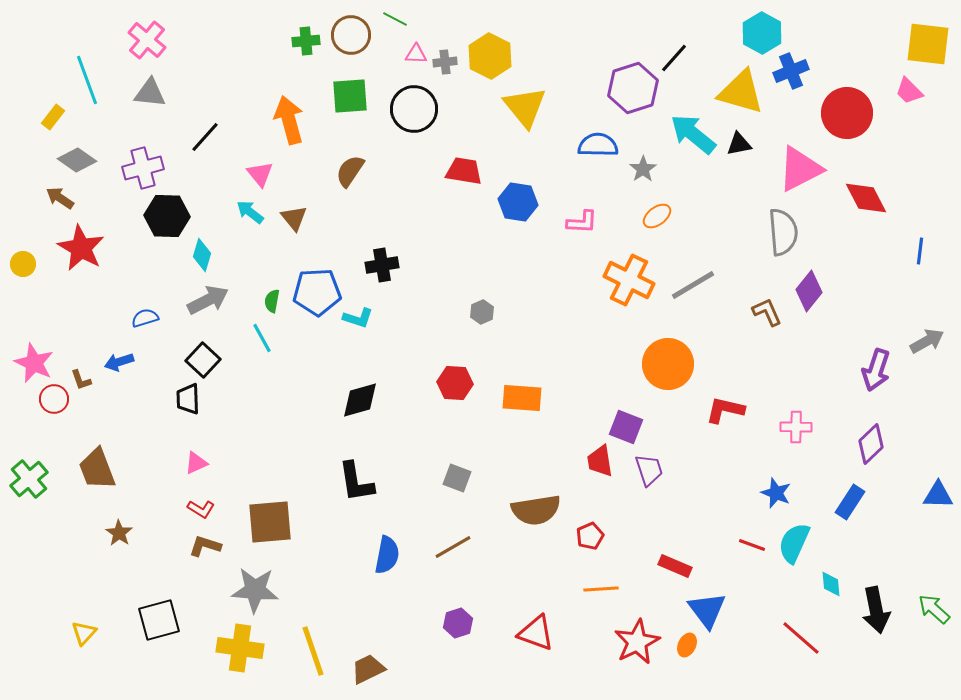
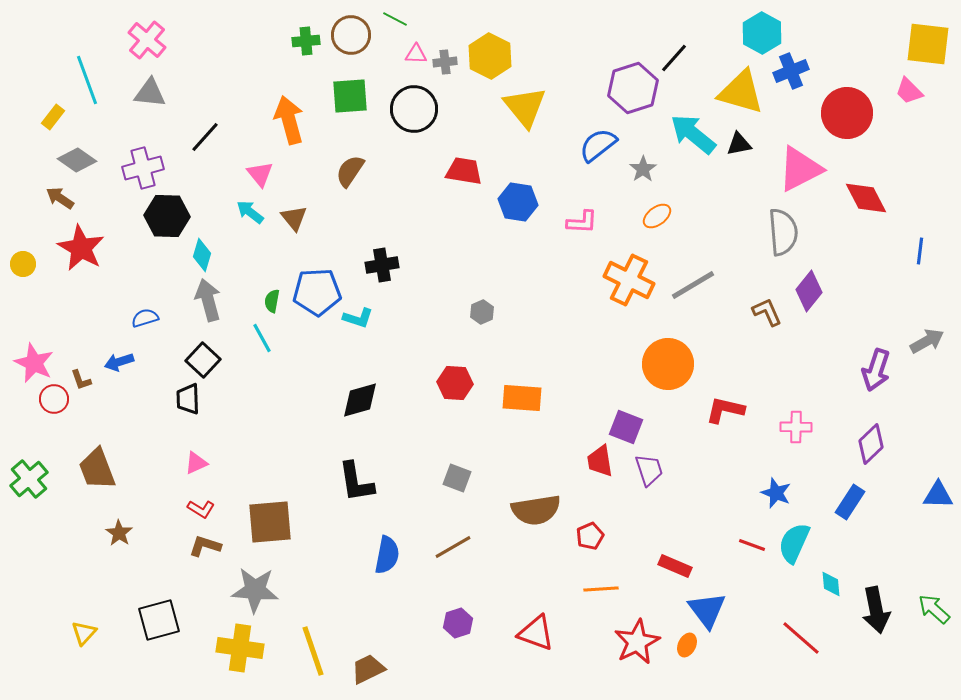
blue semicircle at (598, 145): rotated 39 degrees counterclockwise
gray arrow at (208, 300): rotated 78 degrees counterclockwise
